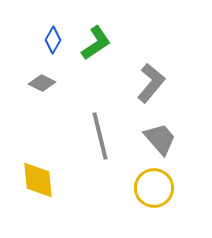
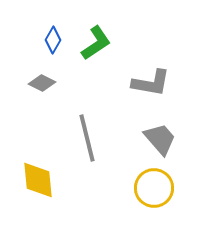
gray L-shape: rotated 60 degrees clockwise
gray line: moved 13 px left, 2 px down
